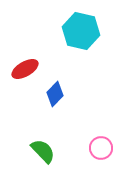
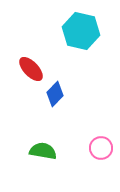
red ellipse: moved 6 px right; rotated 76 degrees clockwise
green semicircle: rotated 36 degrees counterclockwise
